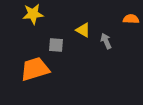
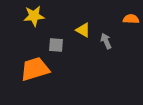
yellow star: moved 1 px right, 2 px down
